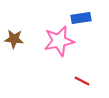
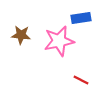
brown star: moved 7 px right, 4 px up
red line: moved 1 px left, 1 px up
